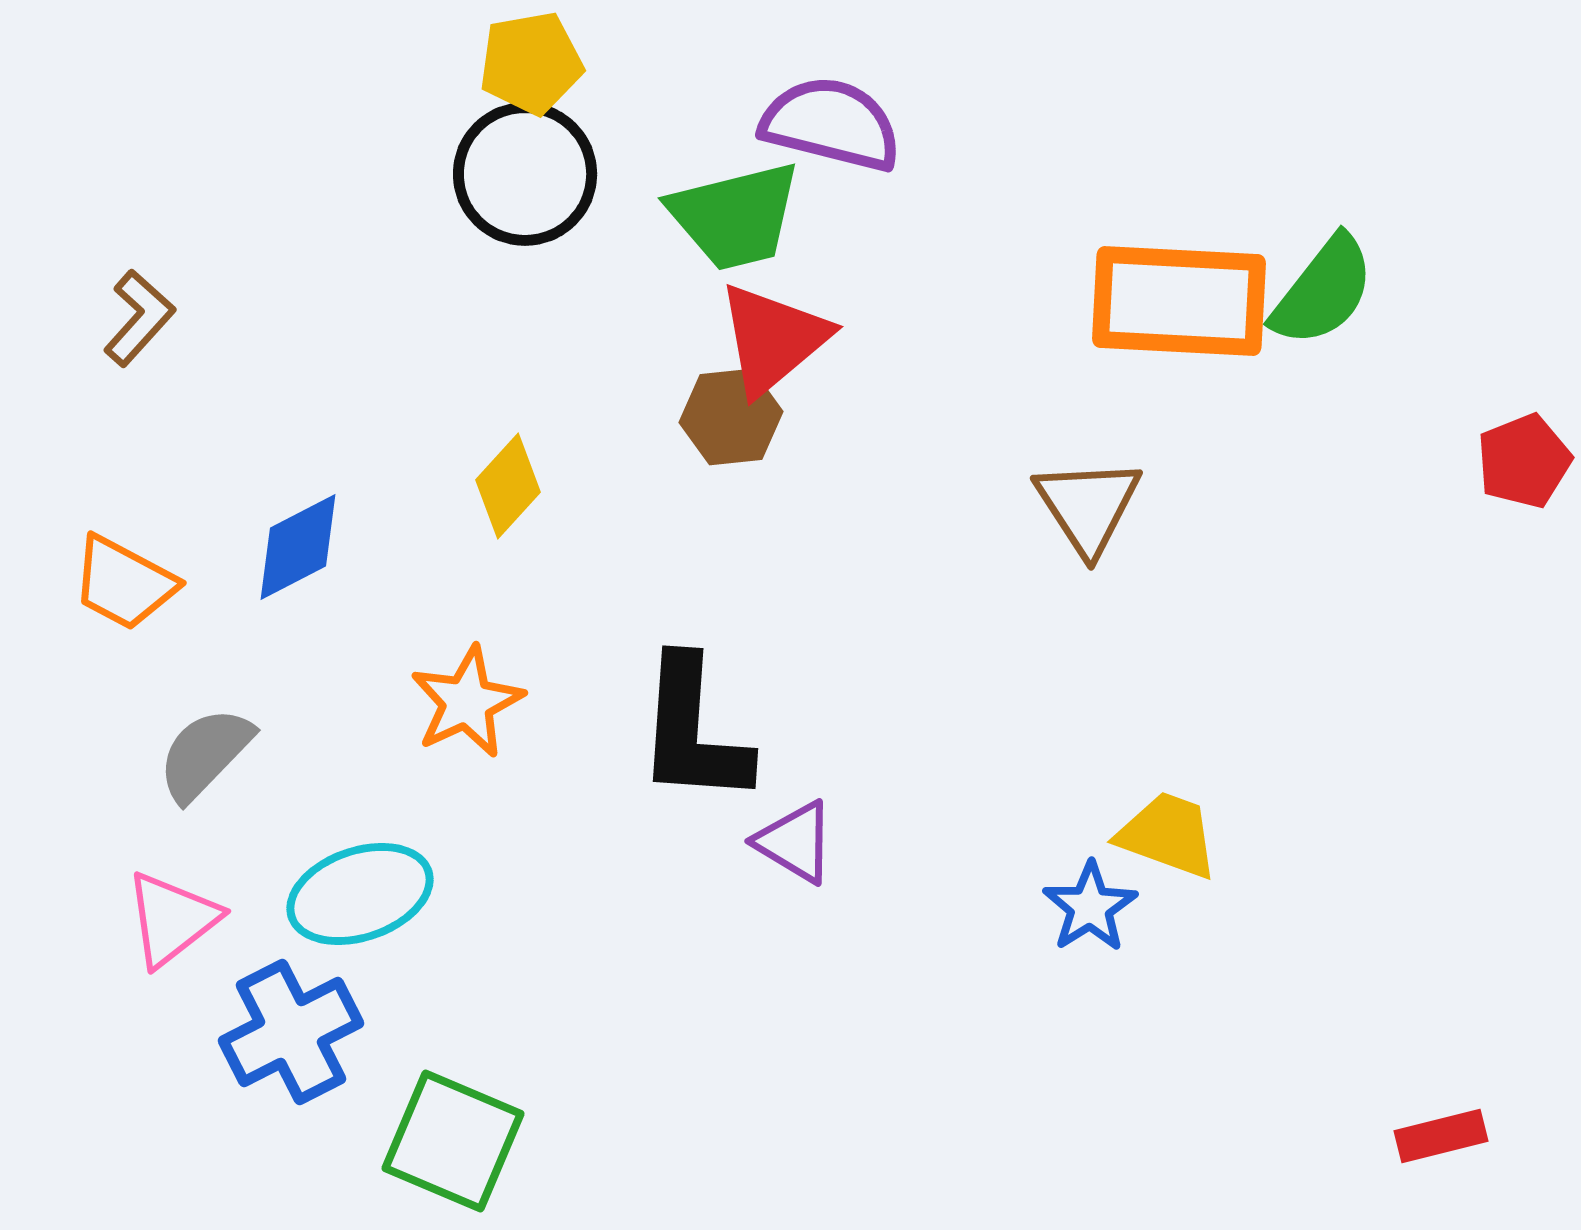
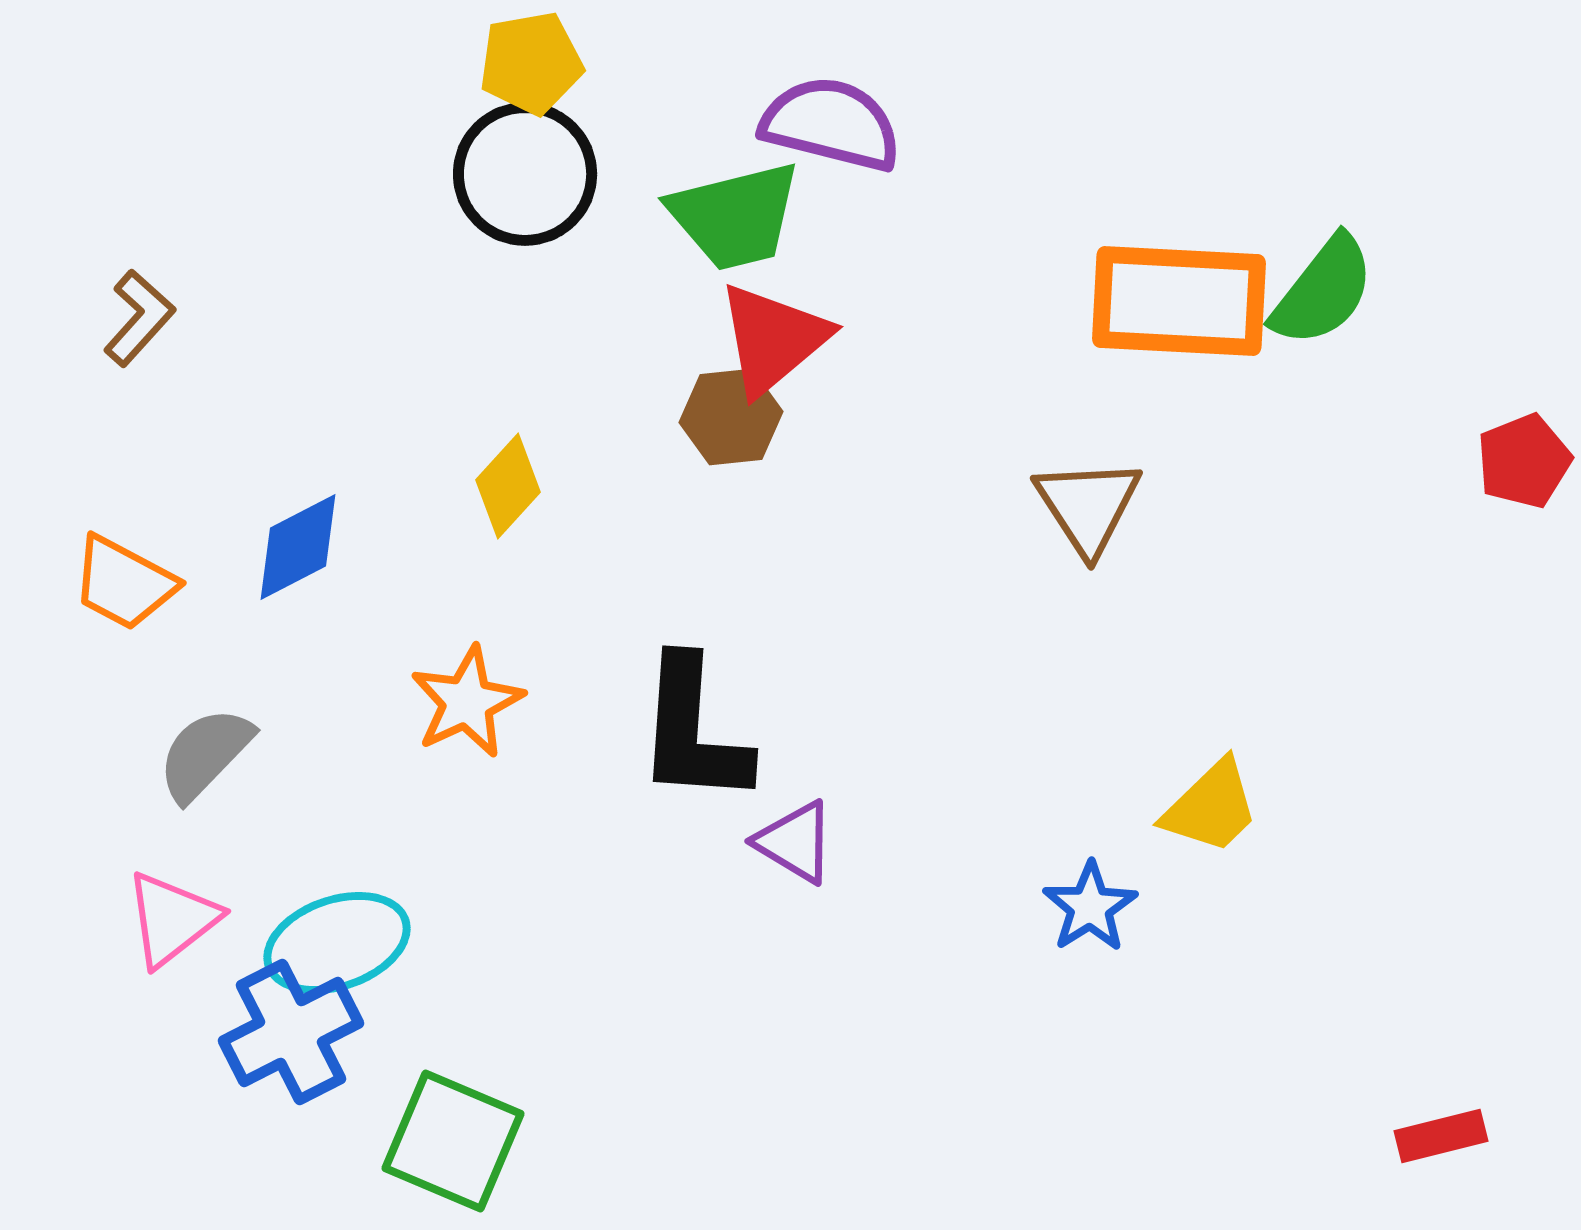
yellow trapezoid: moved 43 px right, 28 px up; rotated 116 degrees clockwise
cyan ellipse: moved 23 px left, 49 px down
